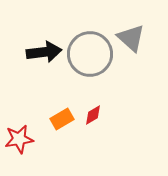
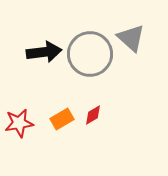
red star: moved 16 px up
